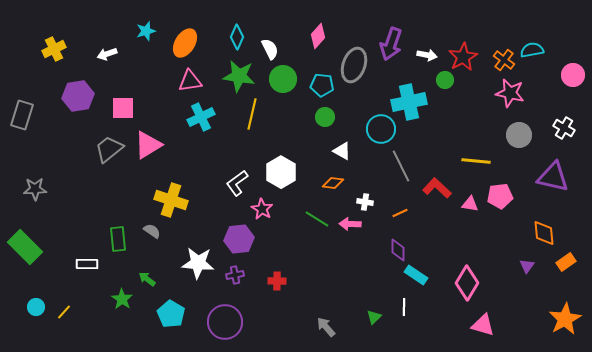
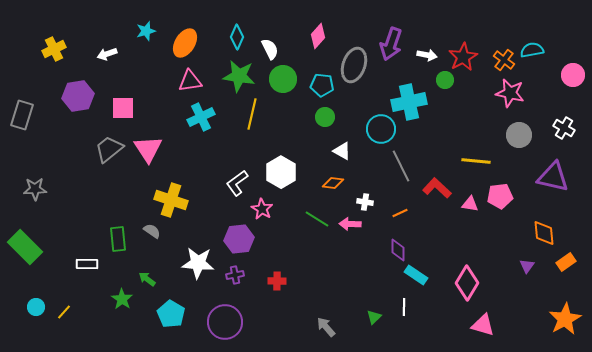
pink triangle at (148, 145): moved 4 px down; rotated 32 degrees counterclockwise
